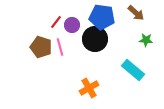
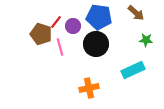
blue pentagon: moved 3 px left
purple circle: moved 1 px right, 1 px down
black circle: moved 1 px right, 5 px down
brown pentagon: moved 13 px up
cyan rectangle: rotated 65 degrees counterclockwise
orange cross: rotated 18 degrees clockwise
